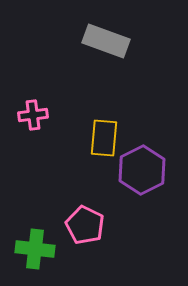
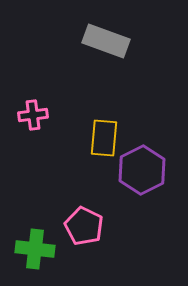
pink pentagon: moved 1 px left, 1 px down
